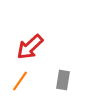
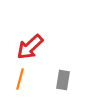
orange line: moved 2 px up; rotated 20 degrees counterclockwise
